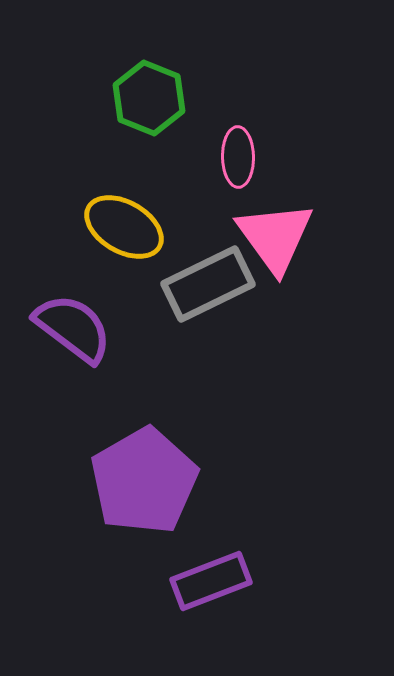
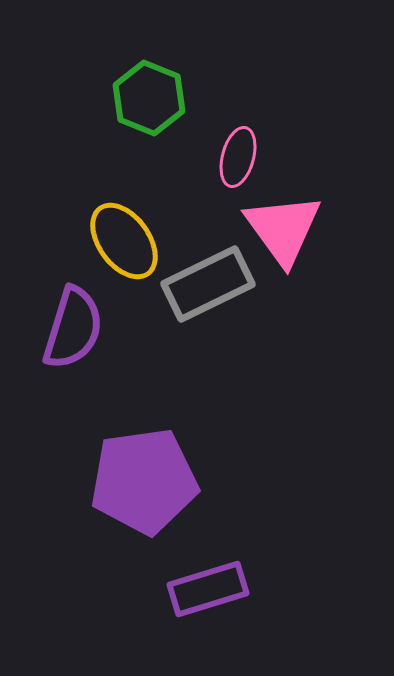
pink ellipse: rotated 16 degrees clockwise
yellow ellipse: moved 14 px down; rotated 24 degrees clockwise
pink triangle: moved 8 px right, 8 px up
purple semicircle: rotated 70 degrees clockwise
purple pentagon: rotated 22 degrees clockwise
purple rectangle: moved 3 px left, 8 px down; rotated 4 degrees clockwise
